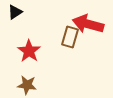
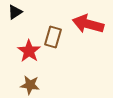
brown rectangle: moved 17 px left
brown star: moved 3 px right
